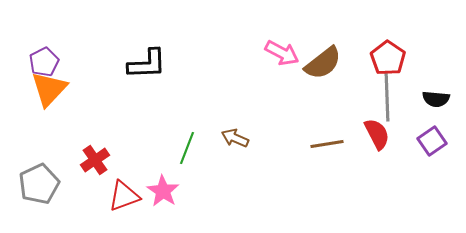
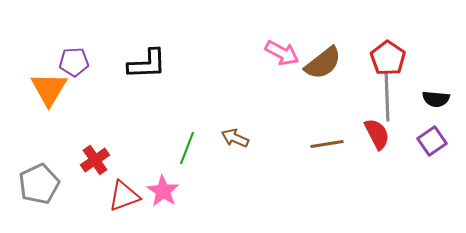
purple pentagon: moved 30 px right; rotated 24 degrees clockwise
orange triangle: rotated 12 degrees counterclockwise
